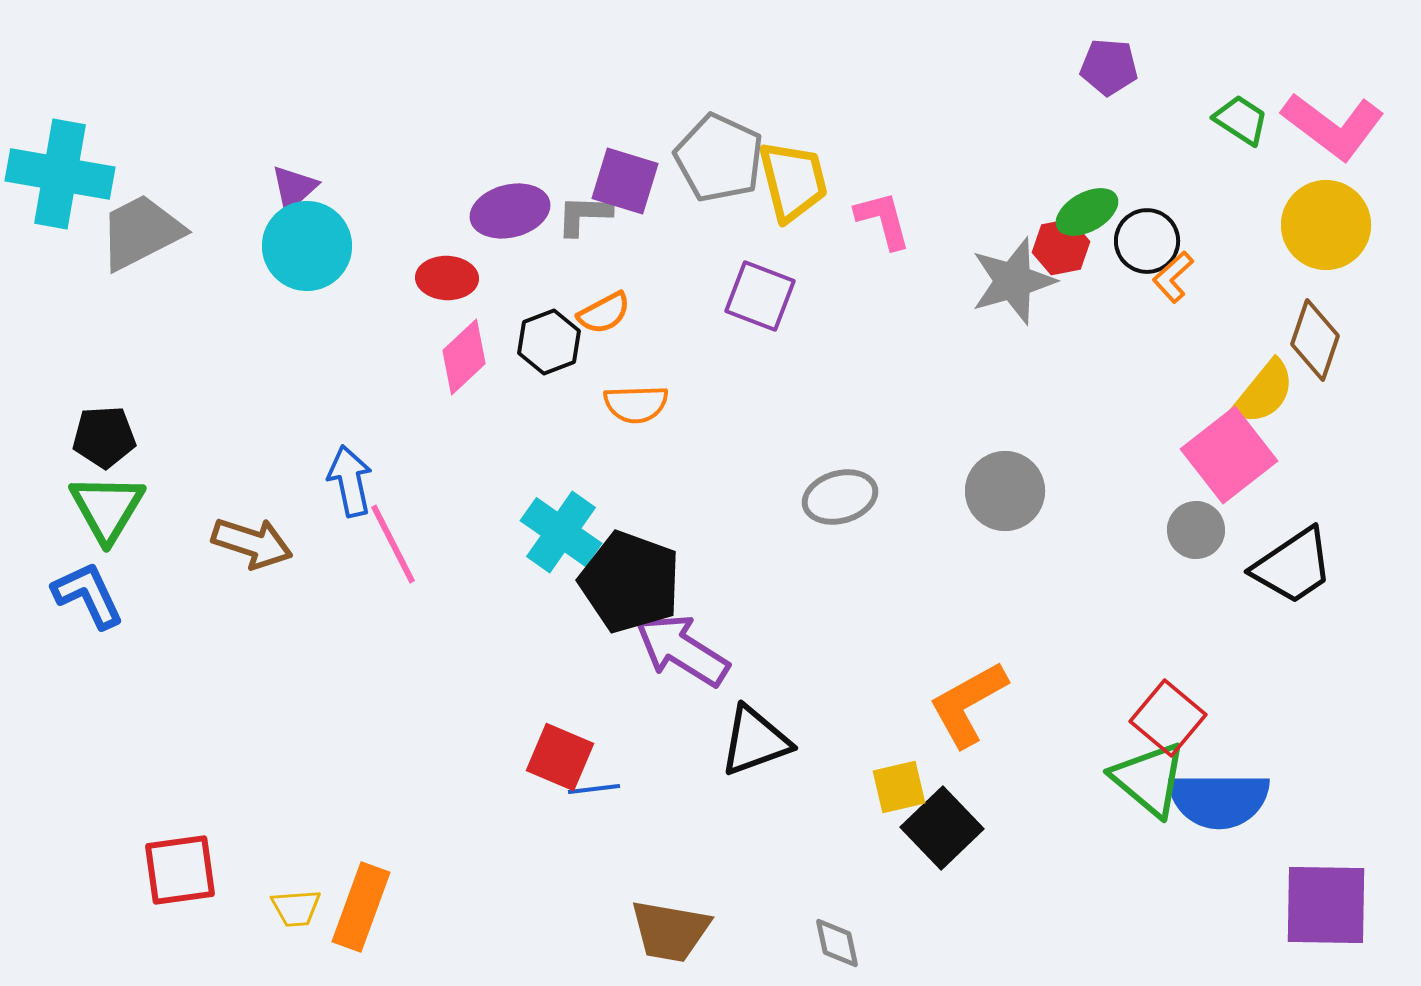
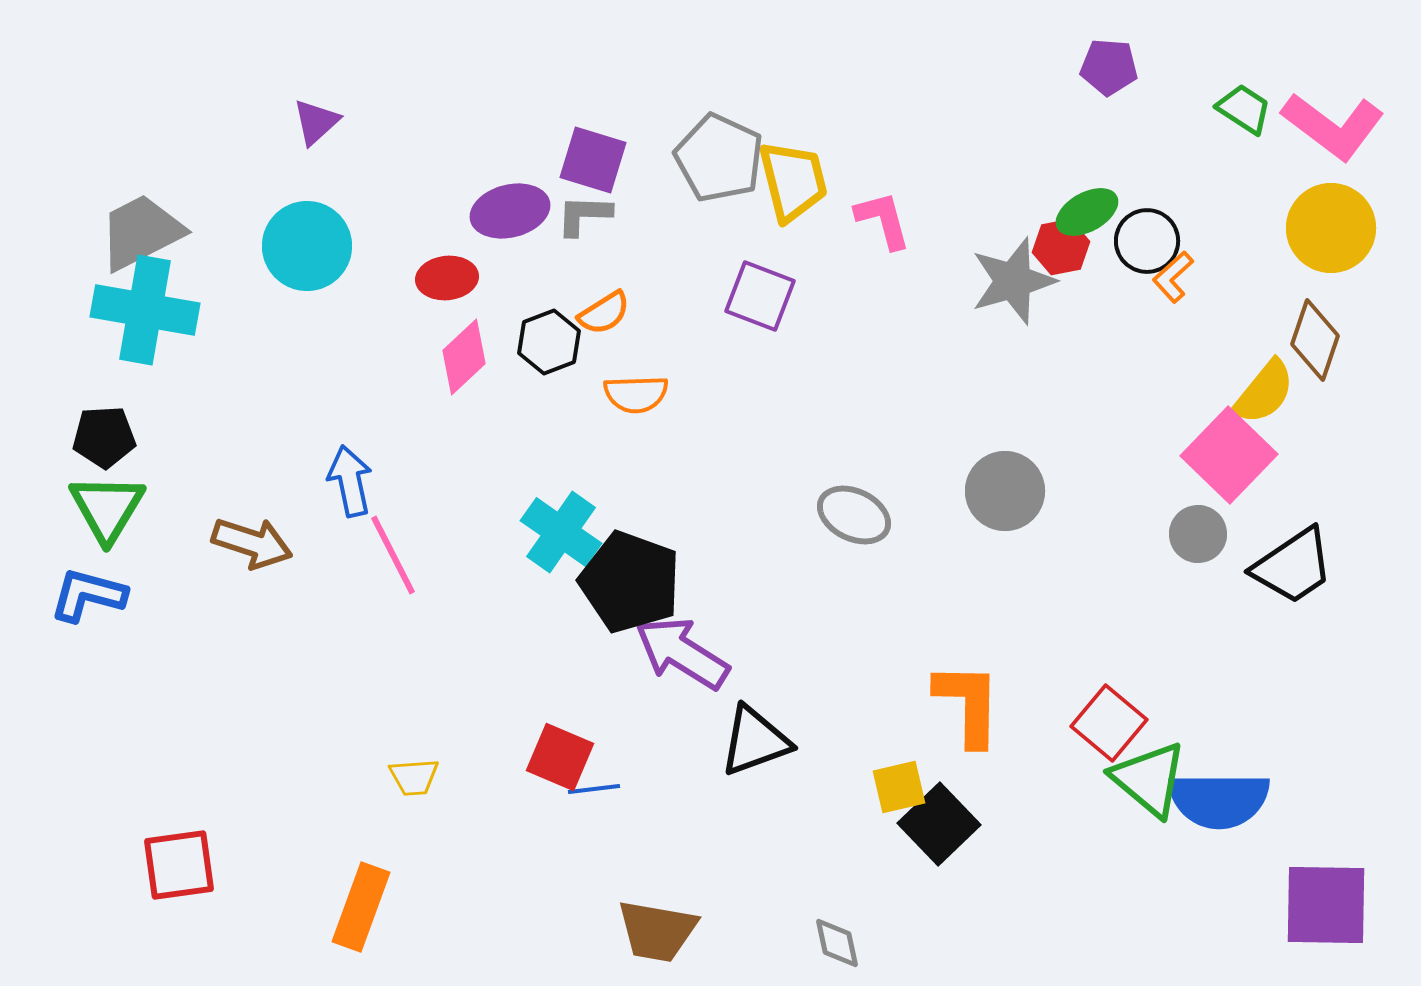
green trapezoid at (1241, 120): moved 3 px right, 11 px up
cyan cross at (60, 174): moved 85 px right, 136 px down
purple square at (625, 181): moved 32 px left, 21 px up
purple triangle at (294, 188): moved 22 px right, 66 px up
yellow circle at (1326, 225): moved 5 px right, 3 px down
red ellipse at (447, 278): rotated 8 degrees counterclockwise
orange semicircle at (604, 313): rotated 4 degrees counterclockwise
orange semicircle at (636, 404): moved 10 px up
pink square at (1229, 455): rotated 8 degrees counterclockwise
gray ellipse at (840, 497): moved 14 px right, 18 px down; rotated 42 degrees clockwise
gray circle at (1196, 530): moved 2 px right, 4 px down
pink line at (393, 544): moved 11 px down
blue L-shape at (88, 595): rotated 50 degrees counterclockwise
purple arrow at (682, 650): moved 3 px down
orange L-shape at (968, 704): rotated 120 degrees clockwise
red square at (1168, 718): moved 59 px left, 5 px down
black square at (942, 828): moved 3 px left, 4 px up
red square at (180, 870): moved 1 px left, 5 px up
yellow trapezoid at (296, 908): moved 118 px right, 131 px up
brown trapezoid at (670, 931): moved 13 px left
